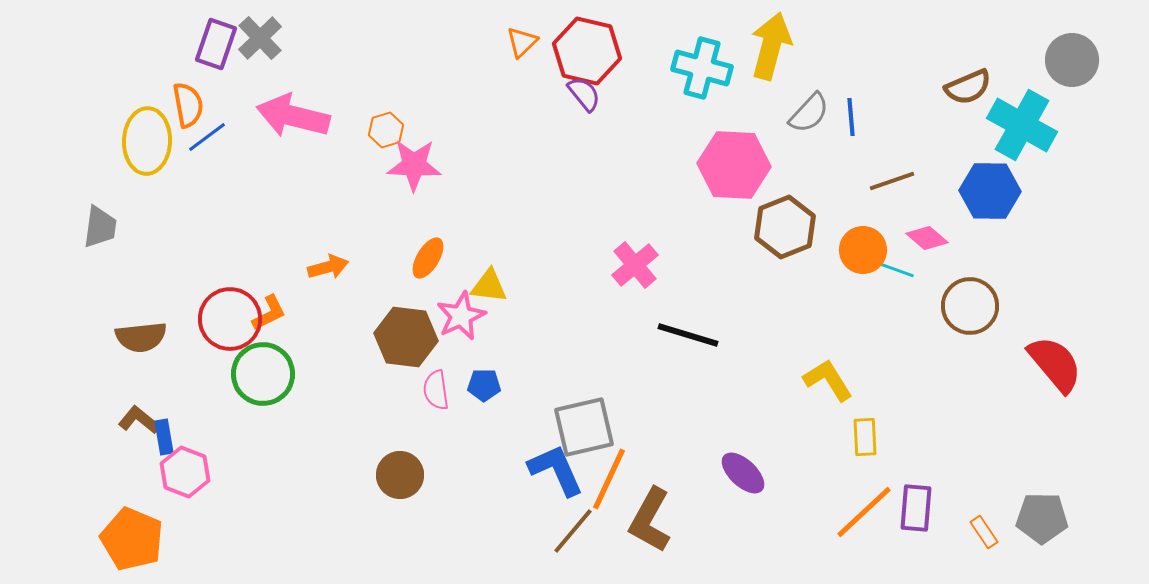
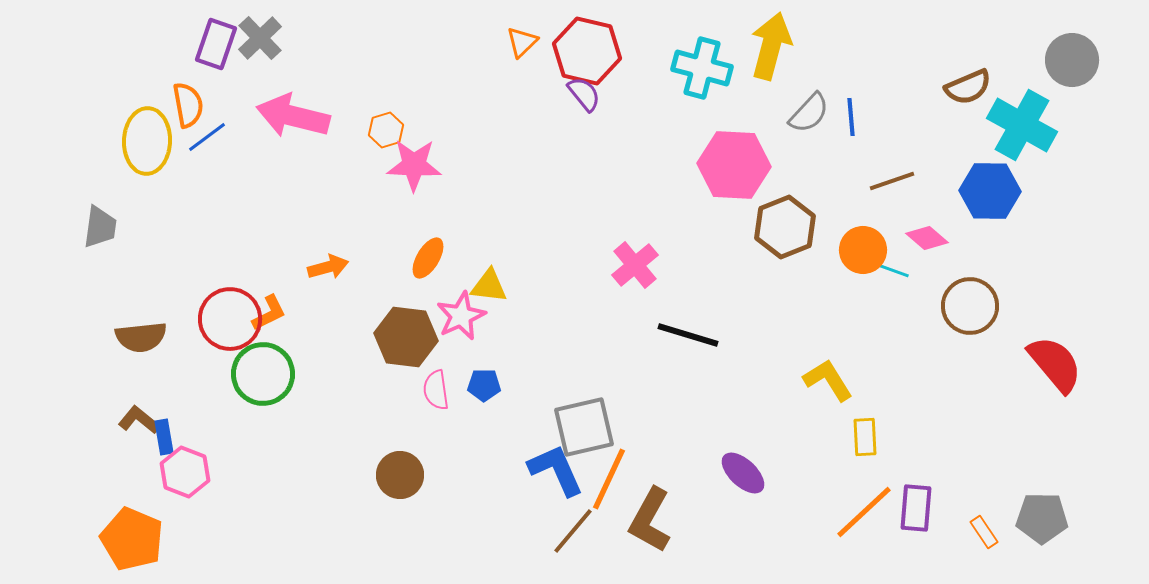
cyan line at (894, 269): moved 5 px left
